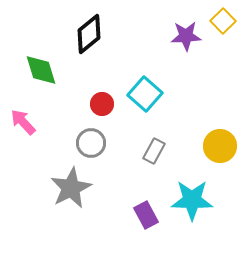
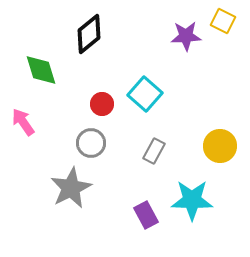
yellow square: rotated 20 degrees counterclockwise
pink arrow: rotated 8 degrees clockwise
